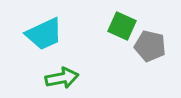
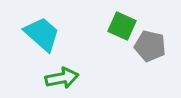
cyan trapezoid: moved 2 px left; rotated 114 degrees counterclockwise
